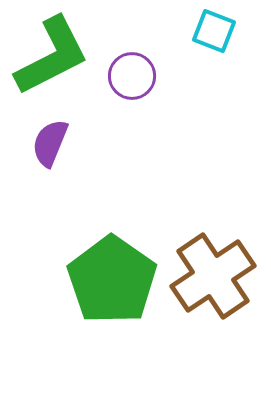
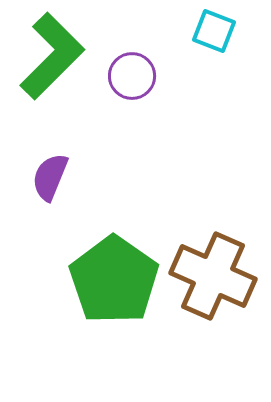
green L-shape: rotated 18 degrees counterclockwise
purple semicircle: moved 34 px down
brown cross: rotated 32 degrees counterclockwise
green pentagon: moved 2 px right
